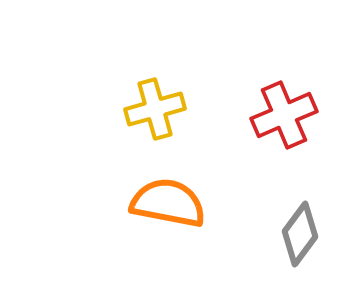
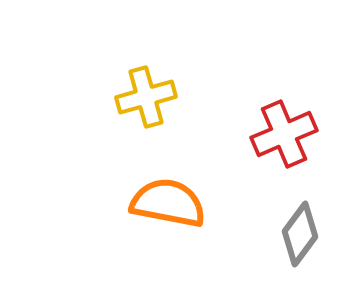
yellow cross: moved 9 px left, 12 px up
red cross: moved 19 px down
